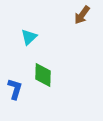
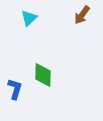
cyan triangle: moved 19 px up
